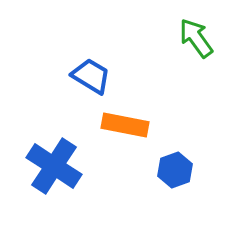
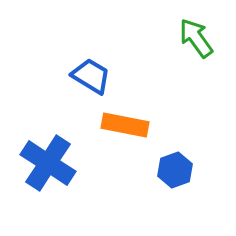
blue cross: moved 6 px left, 3 px up
